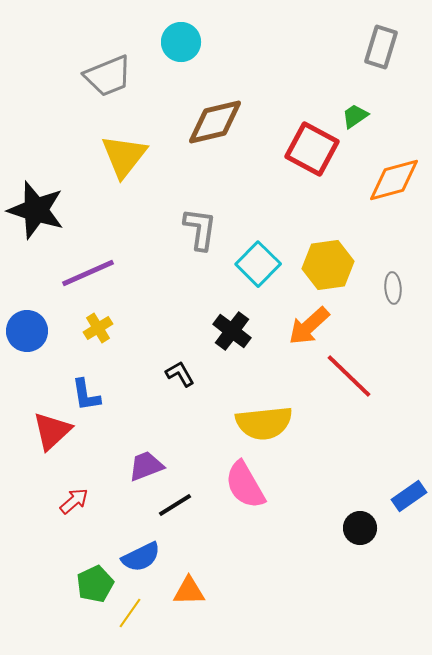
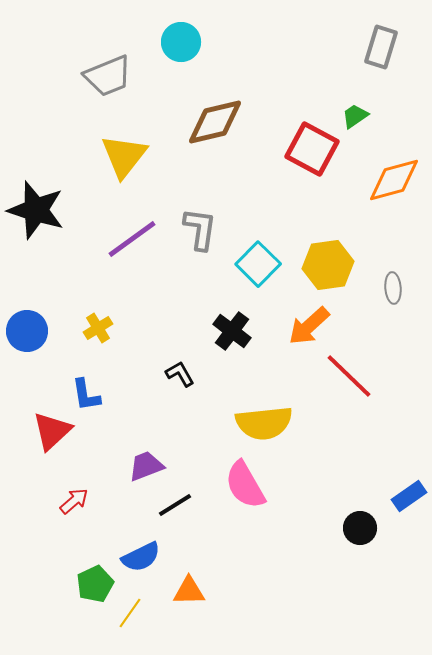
purple line: moved 44 px right, 34 px up; rotated 12 degrees counterclockwise
